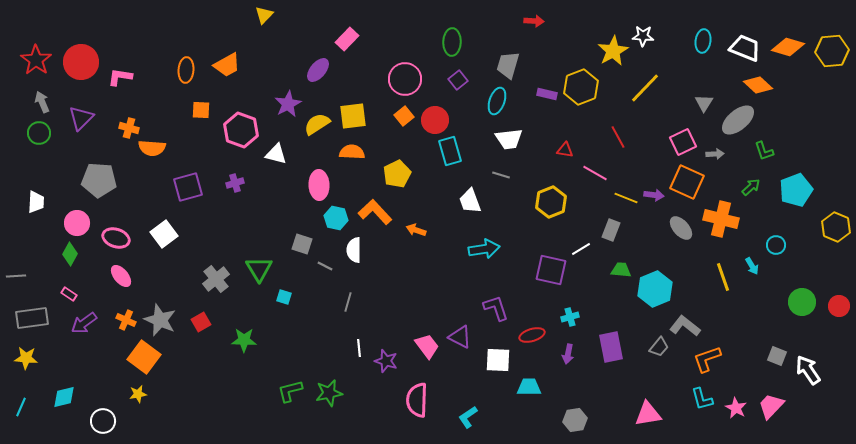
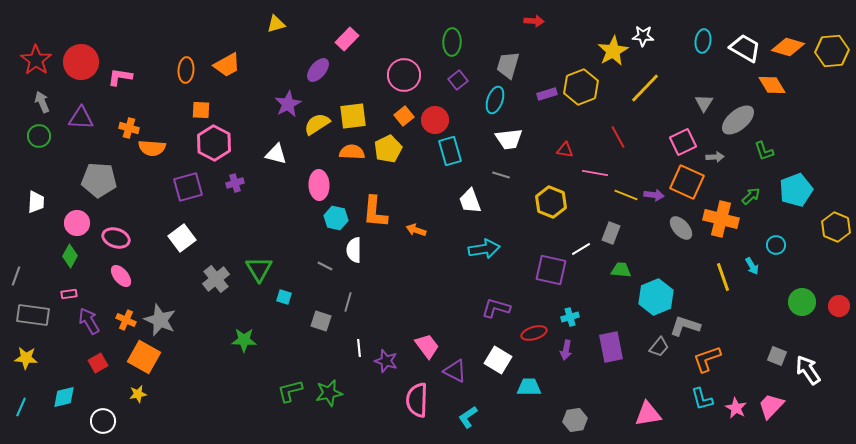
yellow triangle at (264, 15): moved 12 px right, 9 px down; rotated 30 degrees clockwise
white trapezoid at (745, 48): rotated 8 degrees clockwise
pink circle at (405, 79): moved 1 px left, 4 px up
orange diamond at (758, 85): moved 14 px right; rotated 16 degrees clockwise
purple rectangle at (547, 94): rotated 30 degrees counterclockwise
cyan ellipse at (497, 101): moved 2 px left, 1 px up
purple triangle at (81, 118): rotated 48 degrees clockwise
pink hexagon at (241, 130): moved 27 px left, 13 px down; rotated 8 degrees clockwise
green circle at (39, 133): moved 3 px down
gray arrow at (715, 154): moved 3 px down
pink line at (595, 173): rotated 20 degrees counterclockwise
yellow pentagon at (397, 174): moved 9 px left, 25 px up
green arrow at (751, 187): moved 9 px down
yellow line at (626, 198): moved 3 px up
yellow hexagon at (551, 202): rotated 16 degrees counterclockwise
orange L-shape at (375, 212): rotated 132 degrees counterclockwise
gray rectangle at (611, 230): moved 3 px down
white square at (164, 234): moved 18 px right, 4 px down
gray square at (302, 244): moved 19 px right, 77 px down
green diamond at (70, 254): moved 2 px down
gray line at (16, 276): rotated 66 degrees counterclockwise
cyan hexagon at (655, 289): moved 1 px right, 8 px down
pink rectangle at (69, 294): rotated 42 degrees counterclockwise
purple L-shape at (496, 308): rotated 56 degrees counterclockwise
gray rectangle at (32, 318): moved 1 px right, 3 px up; rotated 16 degrees clockwise
red square at (201, 322): moved 103 px left, 41 px down
purple arrow at (84, 323): moved 5 px right, 2 px up; rotated 96 degrees clockwise
gray L-shape at (685, 326): rotated 20 degrees counterclockwise
red ellipse at (532, 335): moved 2 px right, 2 px up
purple triangle at (460, 337): moved 5 px left, 34 px down
purple arrow at (568, 354): moved 2 px left, 4 px up
orange square at (144, 357): rotated 8 degrees counterclockwise
white square at (498, 360): rotated 28 degrees clockwise
